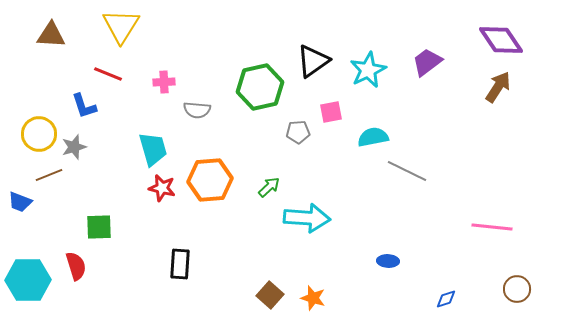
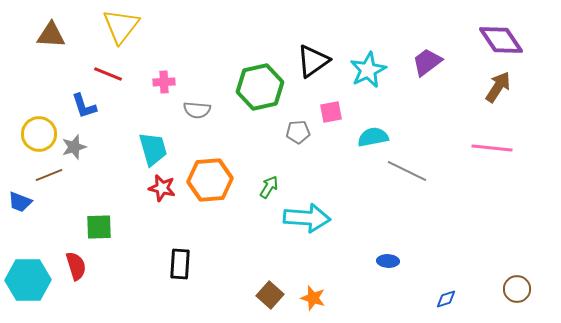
yellow triangle: rotated 6 degrees clockwise
green arrow: rotated 15 degrees counterclockwise
pink line: moved 79 px up
